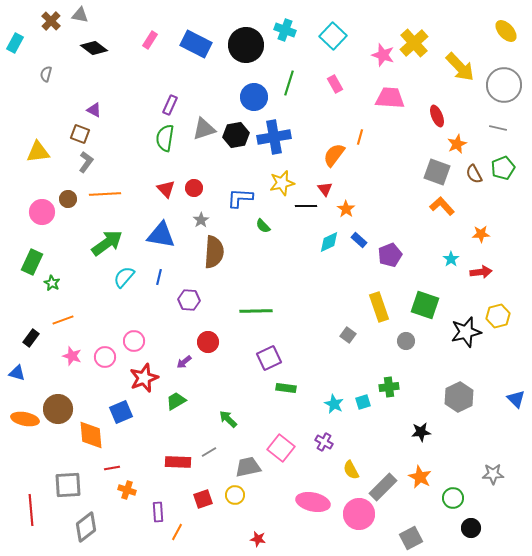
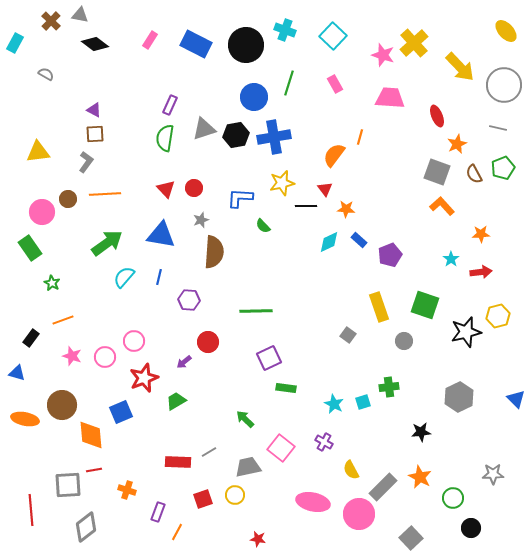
black diamond at (94, 48): moved 1 px right, 4 px up
gray semicircle at (46, 74): rotated 105 degrees clockwise
brown square at (80, 134): moved 15 px right; rotated 24 degrees counterclockwise
orange star at (346, 209): rotated 30 degrees counterclockwise
gray star at (201, 220): rotated 14 degrees clockwise
green rectangle at (32, 262): moved 2 px left, 14 px up; rotated 60 degrees counterclockwise
gray circle at (406, 341): moved 2 px left
brown circle at (58, 409): moved 4 px right, 4 px up
green arrow at (228, 419): moved 17 px right
red line at (112, 468): moved 18 px left, 2 px down
purple rectangle at (158, 512): rotated 24 degrees clockwise
gray square at (411, 538): rotated 15 degrees counterclockwise
